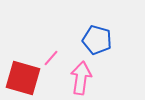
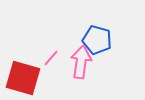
pink arrow: moved 16 px up
